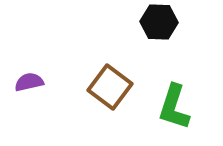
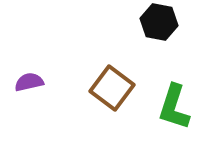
black hexagon: rotated 9 degrees clockwise
brown square: moved 2 px right, 1 px down
